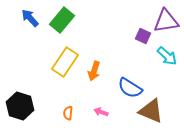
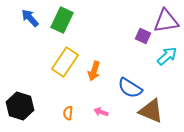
green rectangle: rotated 15 degrees counterclockwise
cyan arrow: rotated 85 degrees counterclockwise
